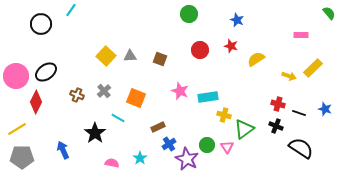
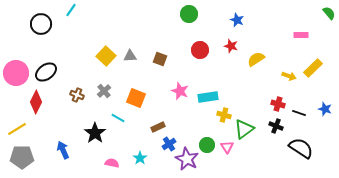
pink circle at (16, 76): moved 3 px up
